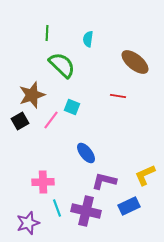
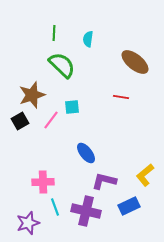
green line: moved 7 px right
red line: moved 3 px right, 1 px down
cyan square: rotated 28 degrees counterclockwise
yellow L-shape: rotated 15 degrees counterclockwise
cyan line: moved 2 px left, 1 px up
